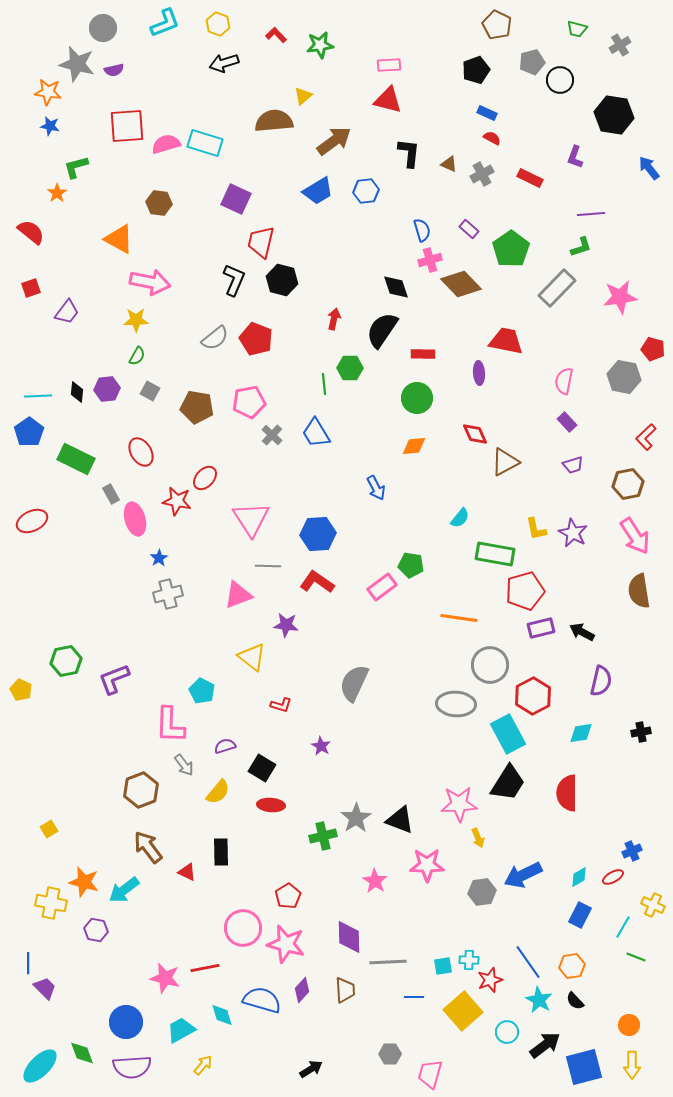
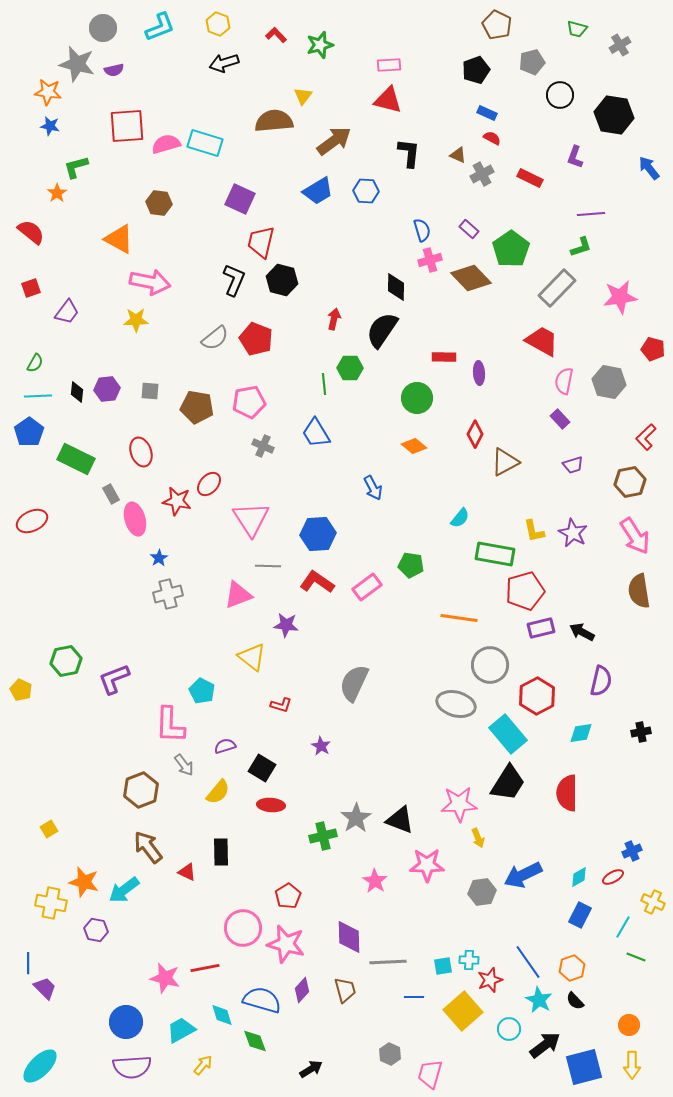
cyan L-shape at (165, 23): moved 5 px left, 4 px down
green star at (320, 45): rotated 8 degrees counterclockwise
black circle at (560, 80): moved 15 px down
yellow triangle at (303, 96): rotated 12 degrees counterclockwise
brown triangle at (449, 164): moved 9 px right, 9 px up
blue hexagon at (366, 191): rotated 10 degrees clockwise
purple square at (236, 199): moved 4 px right
brown diamond at (461, 284): moved 10 px right, 6 px up
black diamond at (396, 287): rotated 20 degrees clockwise
red trapezoid at (506, 341): moved 36 px right; rotated 18 degrees clockwise
red rectangle at (423, 354): moved 21 px right, 3 px down
green semicircle at (137, 356): moved 102 px left, 7 px down
gray hexagon at (624, 377): moved 15 px left, 5 px down
gray square at (150, 391): rotated 24 degrees counterclockwise
purple rectangle at (567, 422): moved 7 px left, 3 px up
red diamond at (475, 434): rotated 52 degrees clockwise
gray cross at (272, 435): moved 9 px left, 11 px down; rotated 20 degrees counterclockwise
orange diamond at (414, 446): rotated 45 degrees clockwise
red ellipse at (141, 452): rotated 12 degrees clockwise
red ellipse at (205, 478): moved 4 px right, 6 px down
brown hexagon at (628, 484): moved 2 px right, 2 px up
blue arrow at (376, 488): moved 3 px left
yellow L-shape at (536, 529): moved 2 px left, 2 px down
pink rectangle at (382, 587): moved 15 px left
red hexagon at (533, 696): moved 4 px right
gray ellipse at (456, 704): rotated 12 degrees clockwise
cyan rectangle at (508, 734): rotated 12 degrees counterclockwise
yellow cross at (653, 905): moved 3 px up
orange hexagon at (572, 966): moved 2 px down; rotated 10 degrees counterclockwise
brown trapezoid at (345, 990): rotated 12 degrees counterclockwise
cyan circle at (507, 1032): moved 2 px right, 3 px up
green diamond at (82, 1053): moved 173 px right, 12 px up
gray hexagon at (390, 1054): rotated 25 degrees clockwise
